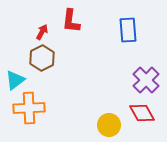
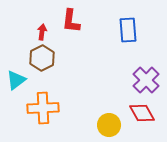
red arrow: rotated 21 degrees counterclockwise
cyan triangle: moved 1 px right
orange cross: moved 14 px right
